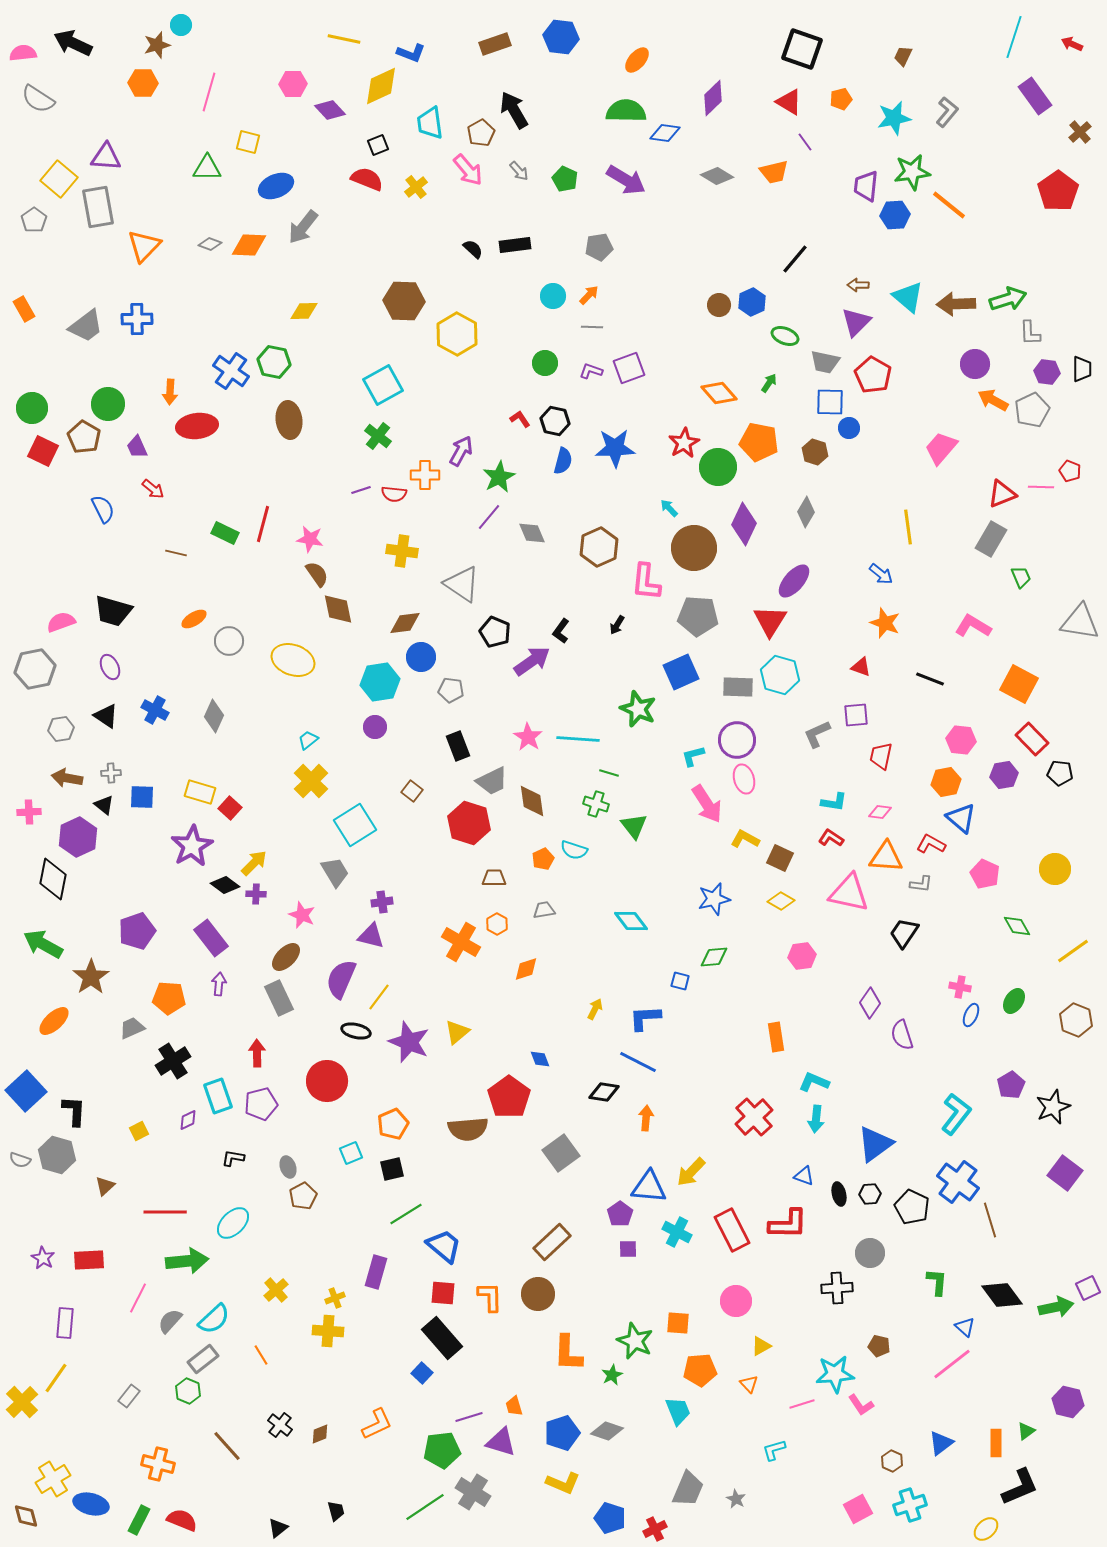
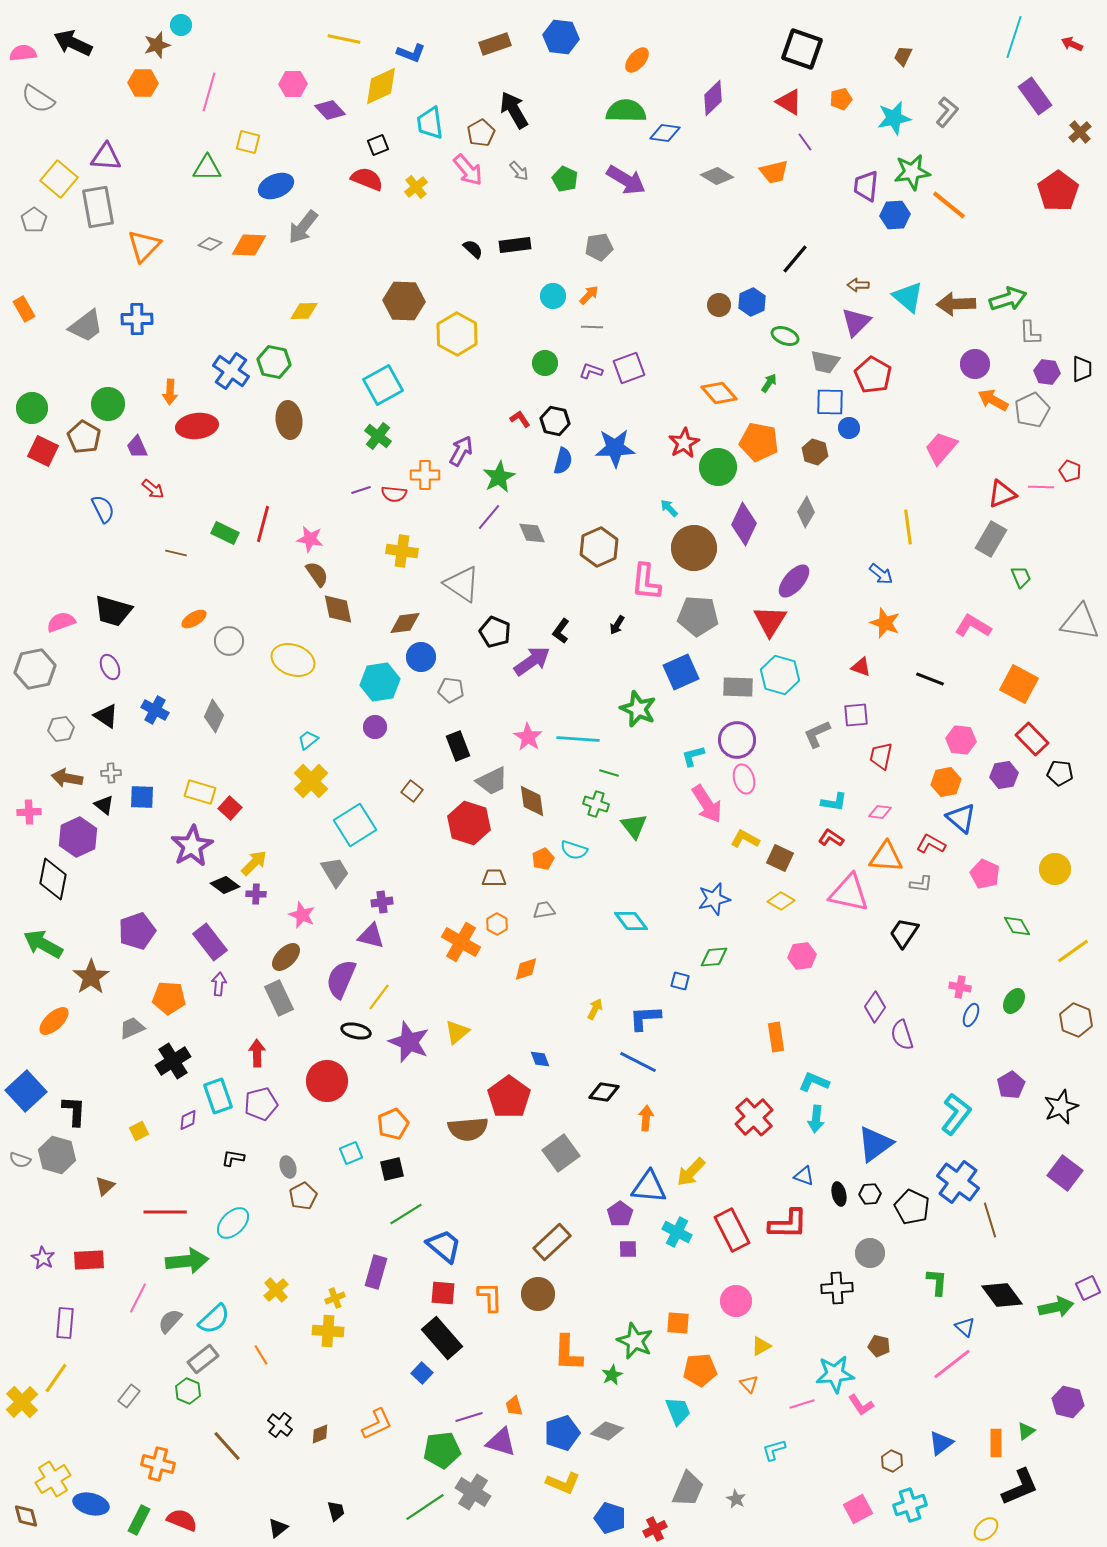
purple rectangle at (211, 938): moved 1 px left, 4 px down
purple diamond at (870, 1003): moved 5 px right, 4 px down
black star at (1053, 1107): moved 8 px right
